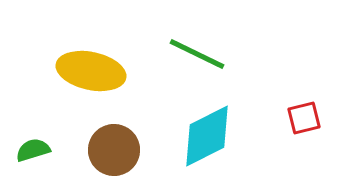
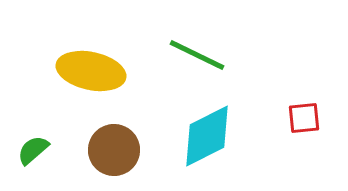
green line: moved 1 px down
red square: rotated 8 degrees clockwise
green semicircle: rotated 24 degrees counterclockwise
